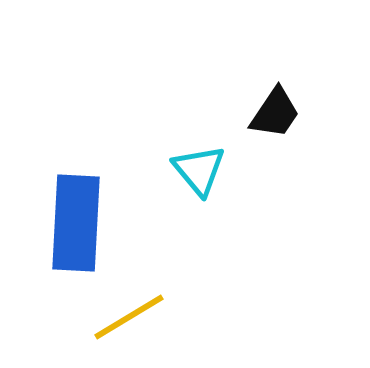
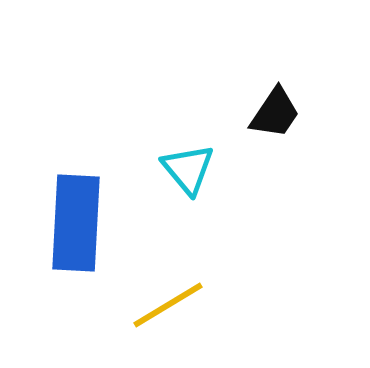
cyan triangle: moved 11 px left, 1 px up
yellow line: moved 39 px right, 12 px up
